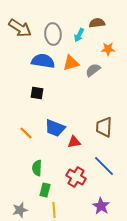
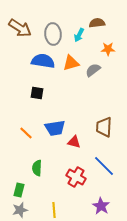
blue trapezoid: rotated 30 degrees counterclockwise
red triangle: rotated 24 degrees clockwise
green rectangle: moved 26 px left
